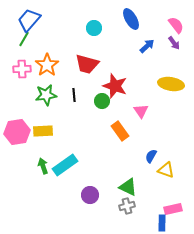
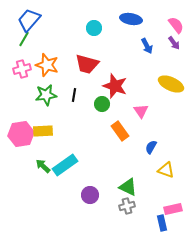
blue ellipse: rotated 50 degrees counterclockwise
blue arrow: rotated 105 degrees clockwise
orange star: rotated 20 degrees counterclockwise
pink cross: rotated 12 degrees counterclockwise
yellow ellipse: rotated 15 degrees clockwise
black line: rotated 16 degrees clockwise
green circle: moved 3 px down
pink hexagon: moved 4 px right, 2 px down
blue semicircle: moved 9 px up
green arrow: rotated 28 degrees counterclockwise
blue rectangle: rotated 14 degrees counterclockwise
